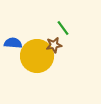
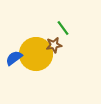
blue semicircle: moved 1 px right, 15 px down; rotated 42 degrees counterclockwise
yellow circle: moved 1 px left, 2 px up
